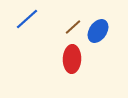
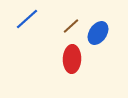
brown line: moved 2 px left, 1 px up
blue ellipse: moved 2 px down
